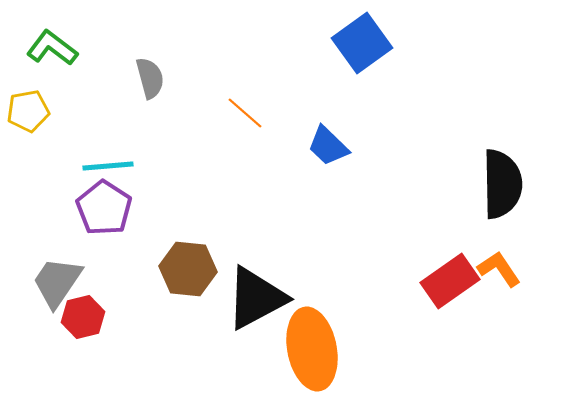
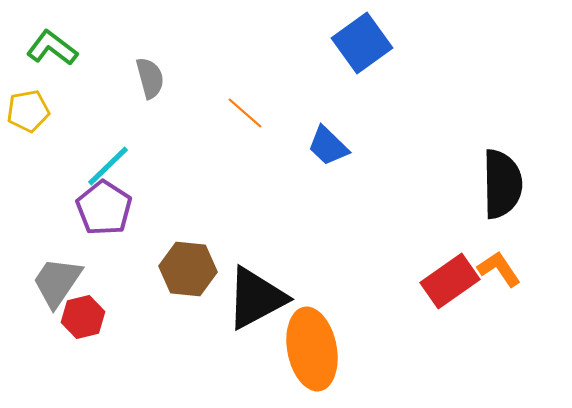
cyan line: rotated 39 degrees counterclockwise
